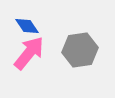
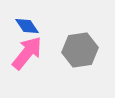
pink arrow: moved 2 px left
